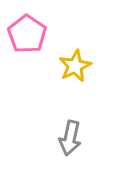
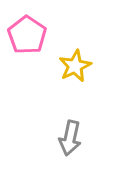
pink pentagon: moved 1 px down
